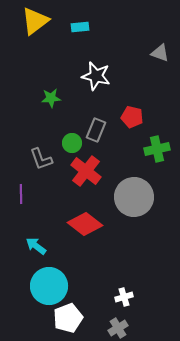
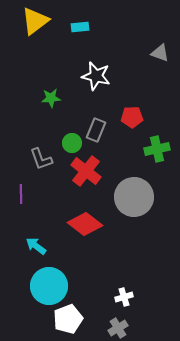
red pentagon: rotated 15 degrees counterclockwise
white pentagon: moved 1 px down
